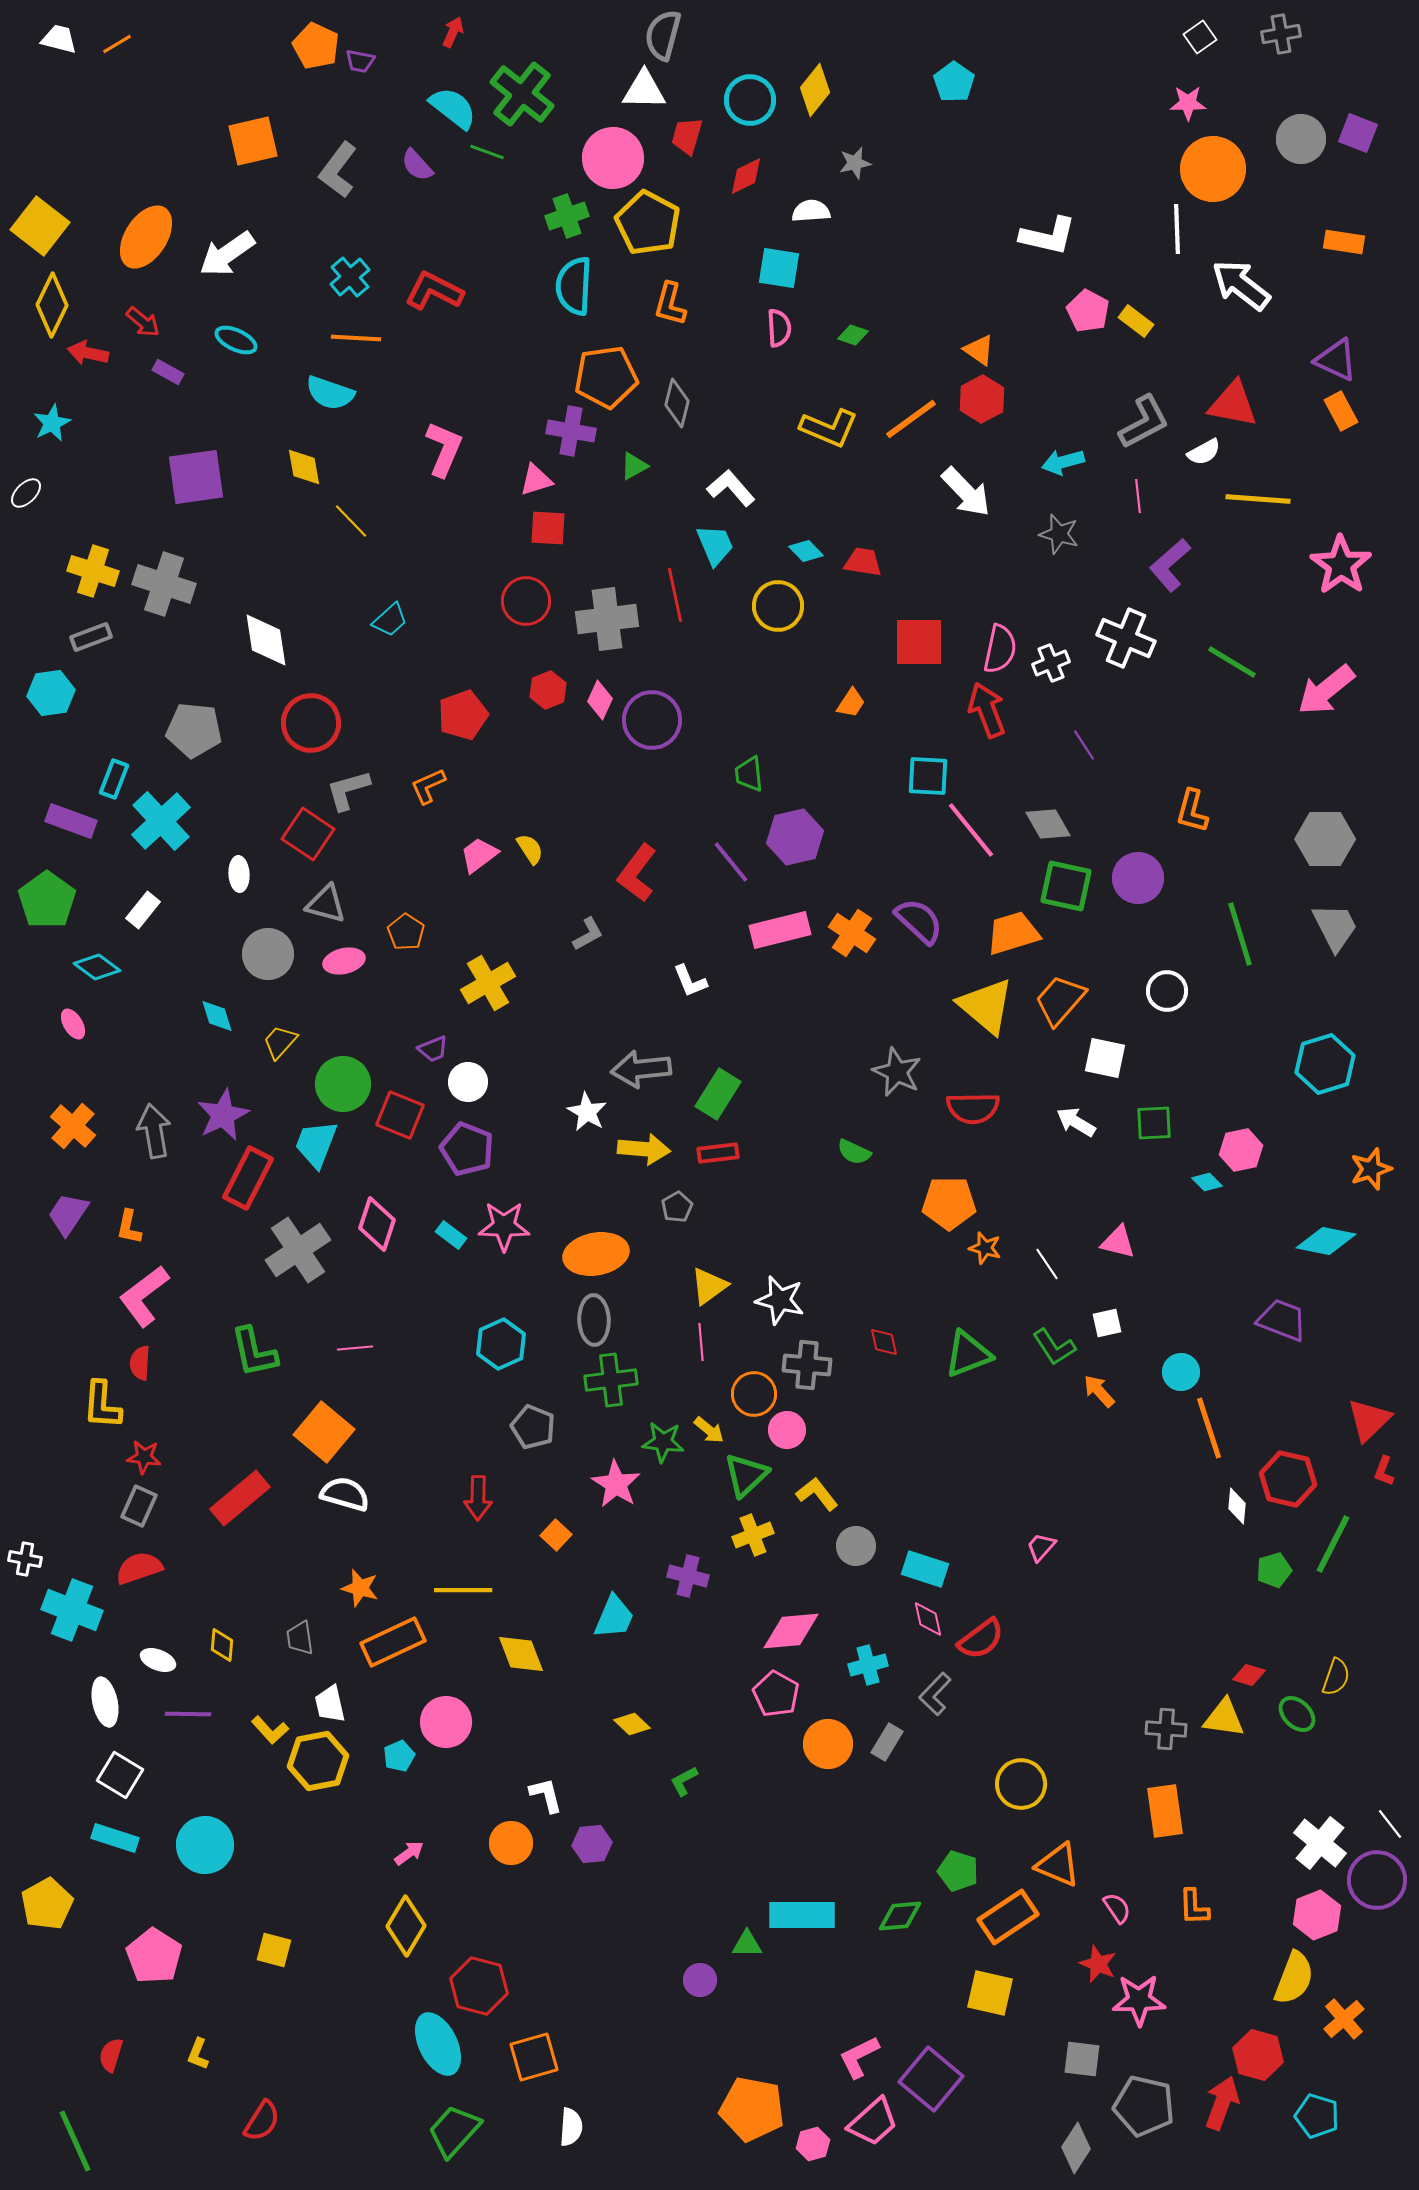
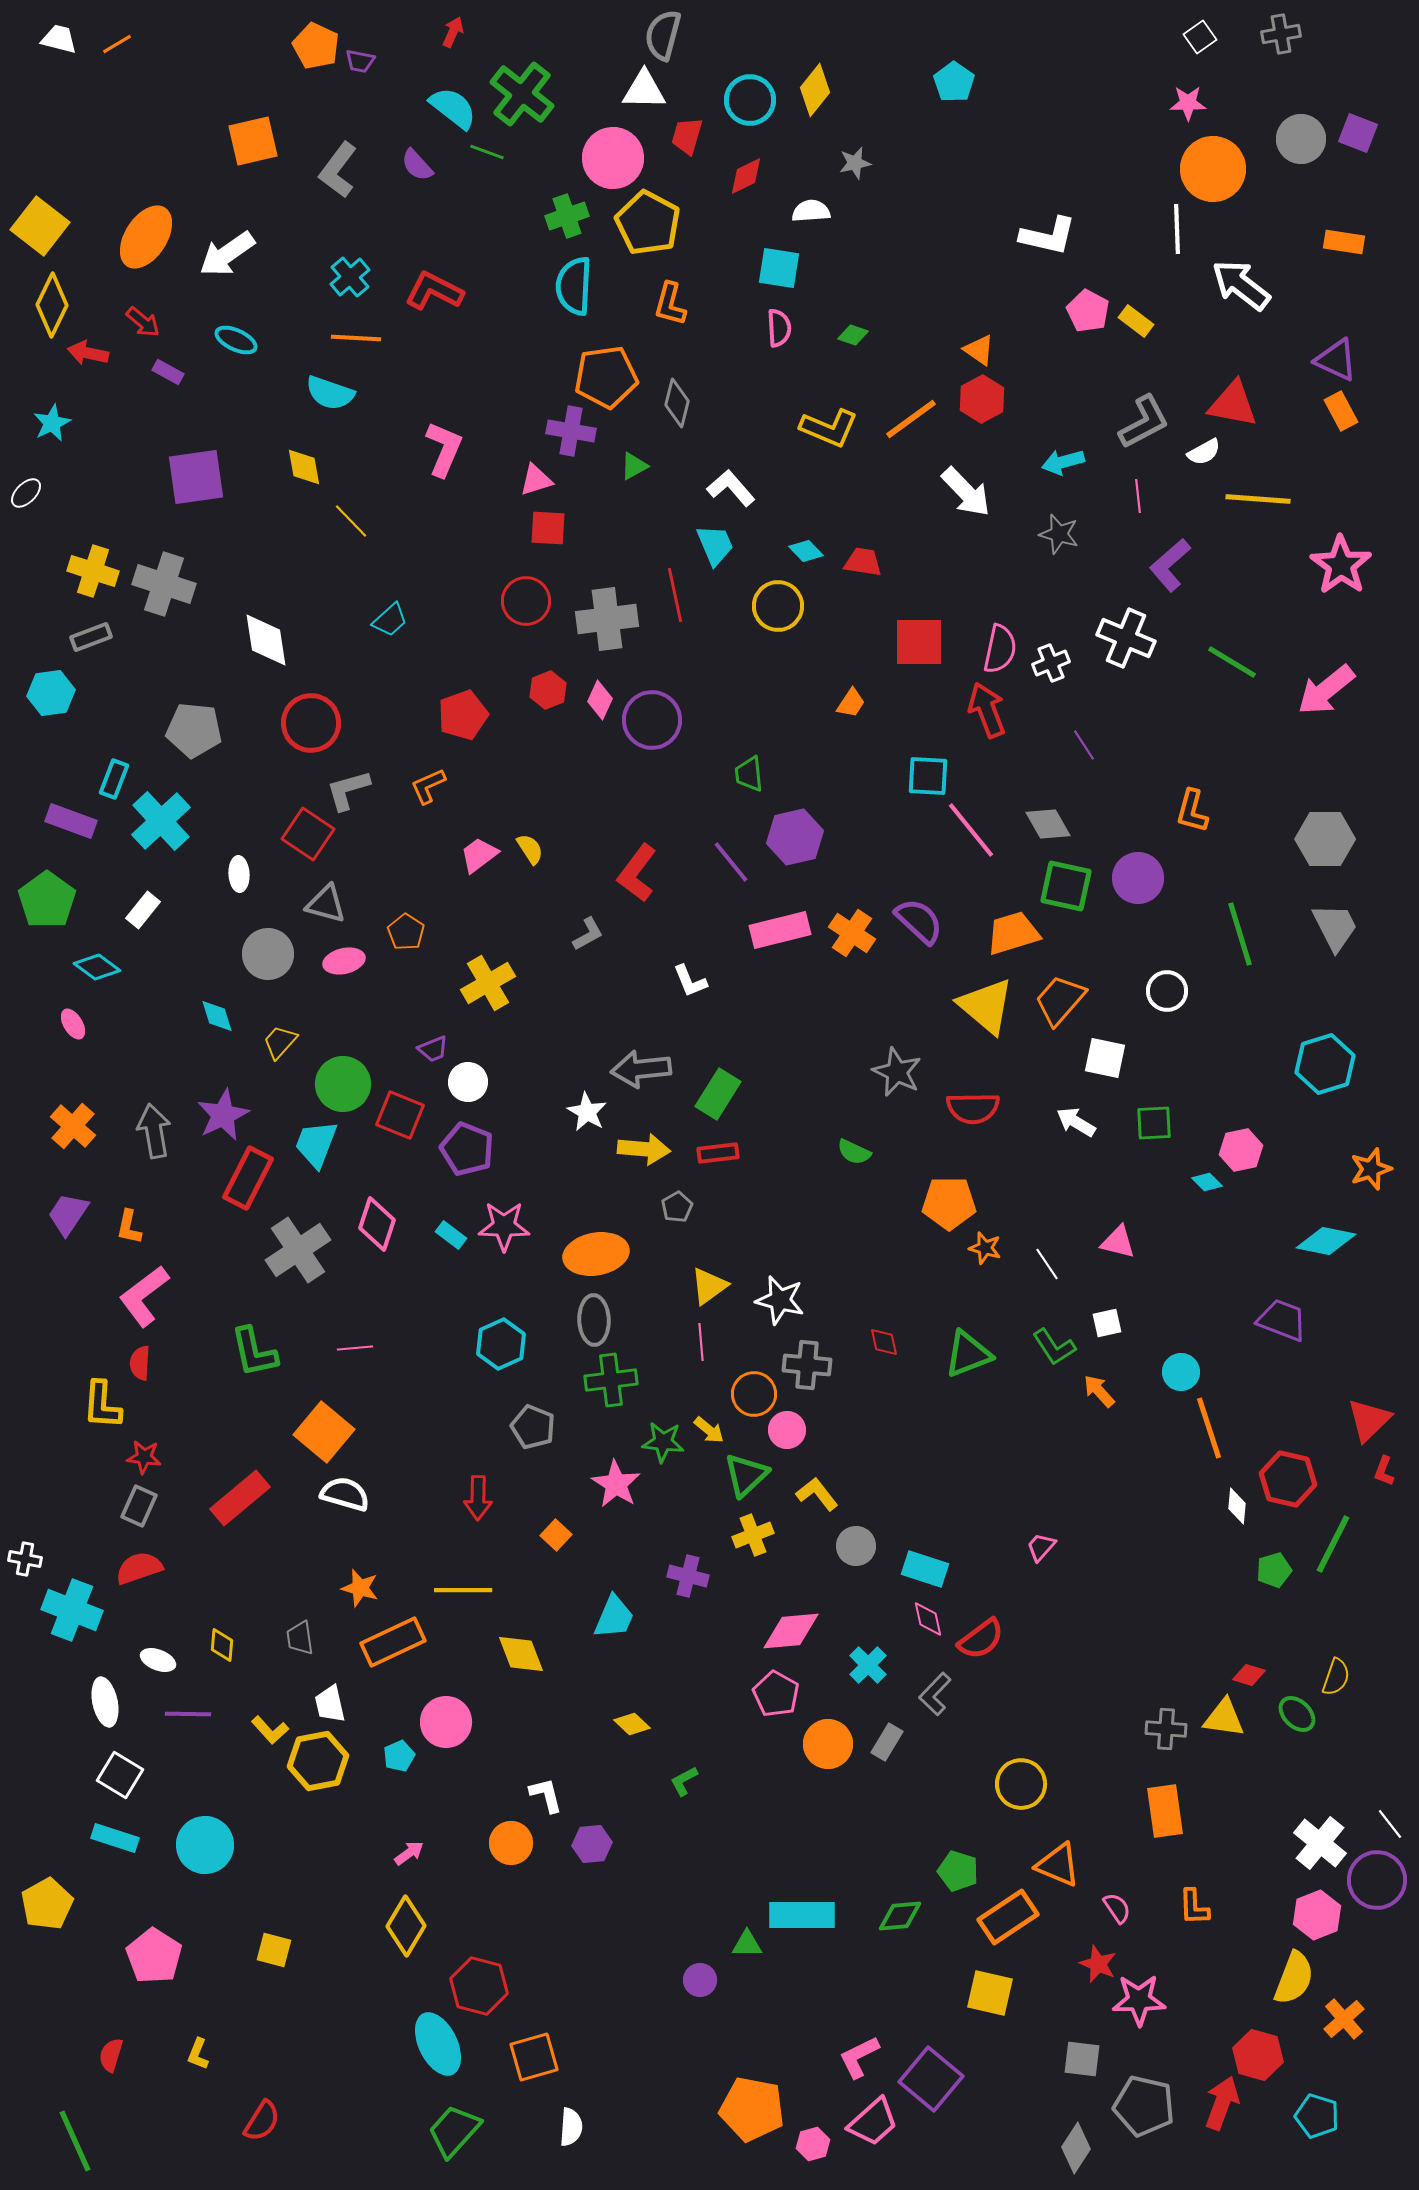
cyan cross at (868, 1665): rotated 30 degrees counterclockwise
